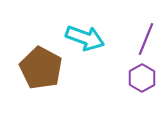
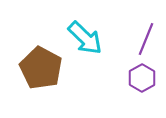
cyan arrow: rotated 24 degrees clockwise
